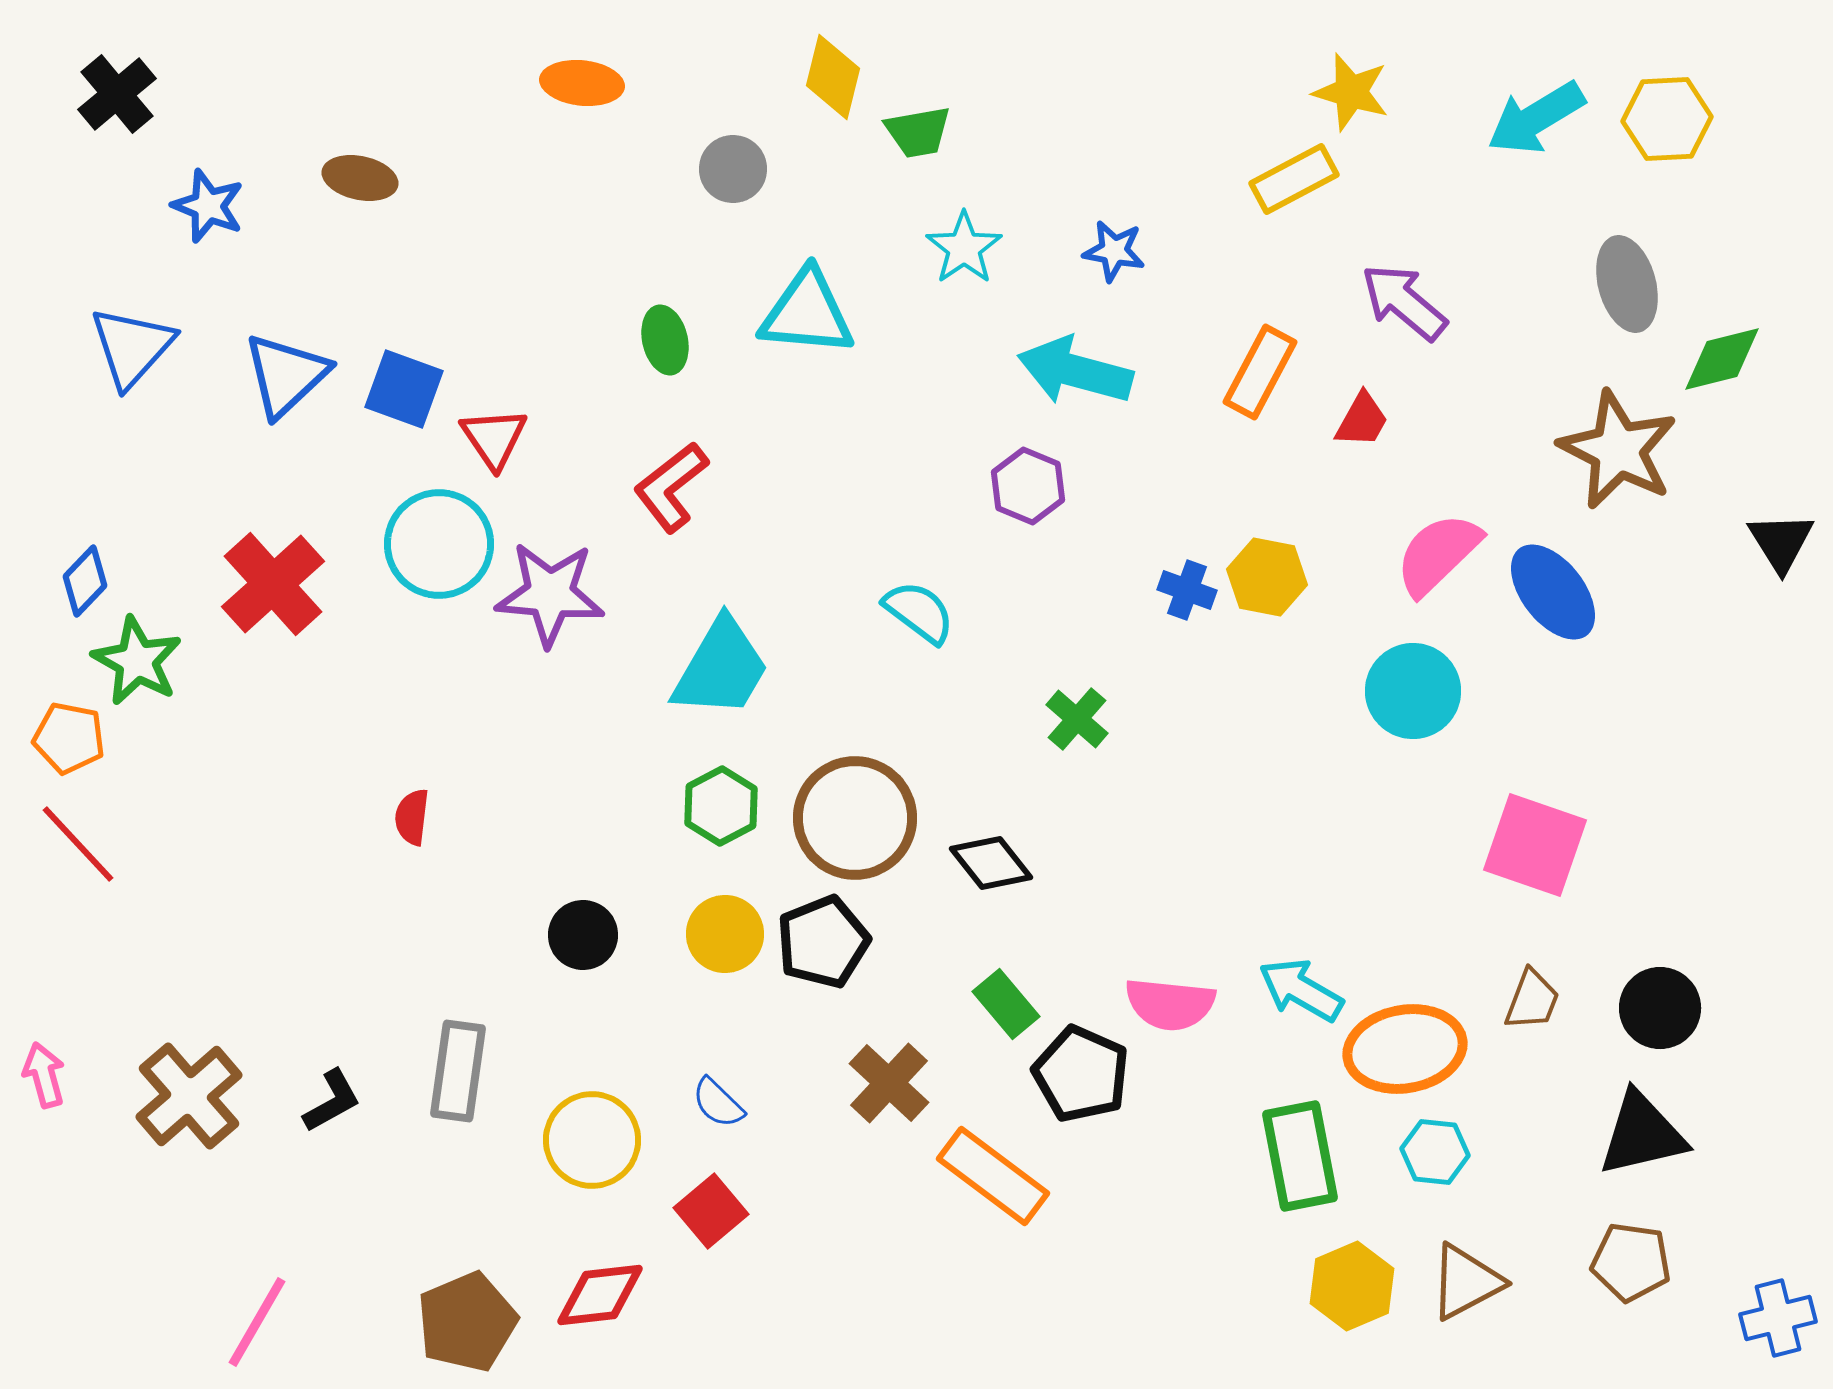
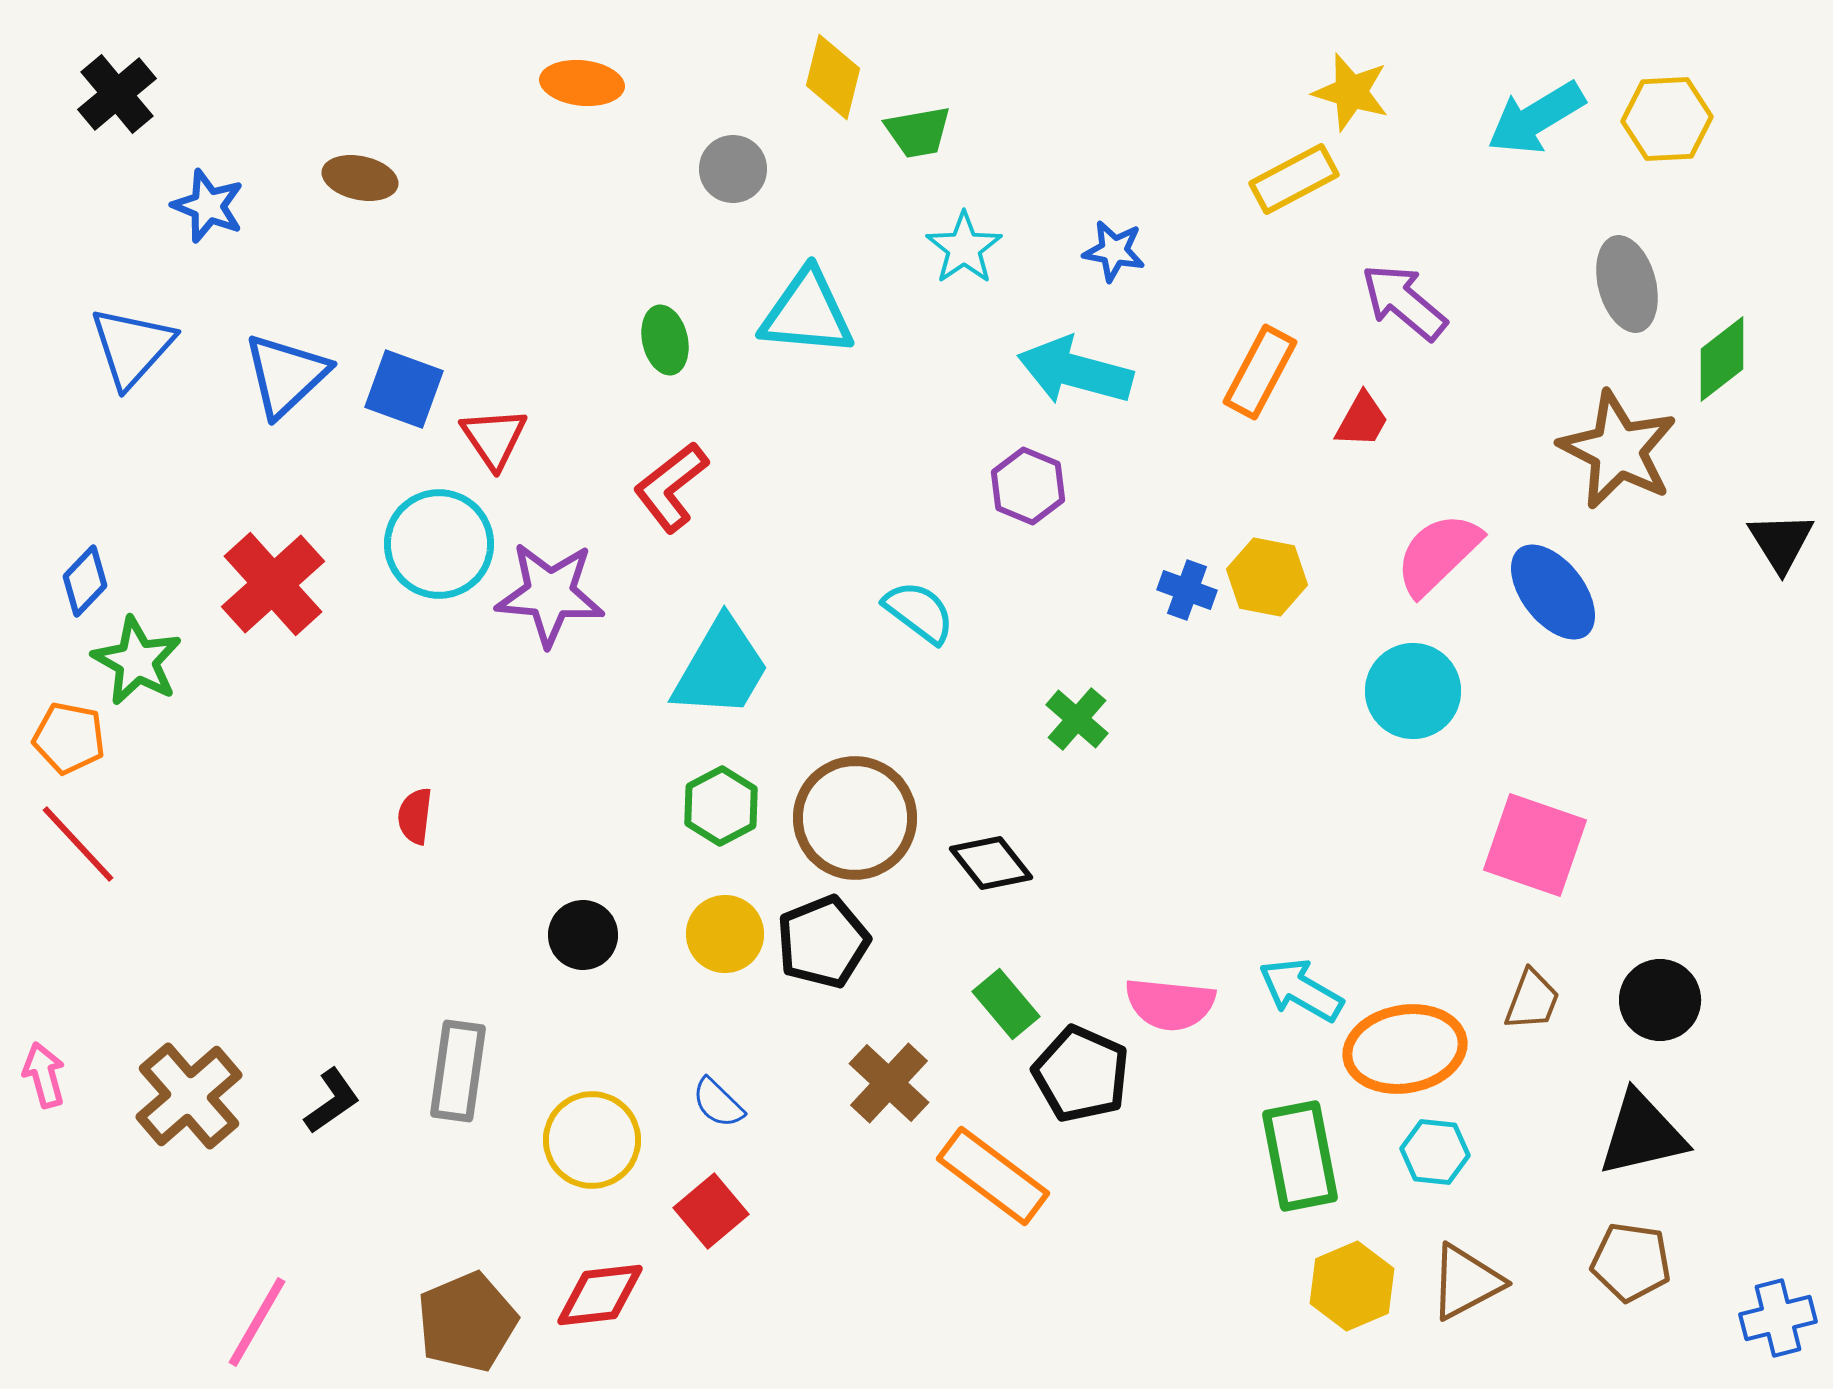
green diamond at (1722, 359): rotated 24 degrees counterclockwise
red semicircle at (412, 817): moved 3 px right, 1 px up
black circle at (1660, 1008): moved 8 px up
black L-shape at (332, 1101): rotated 6 degrees counterclockwise
